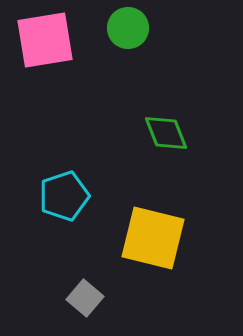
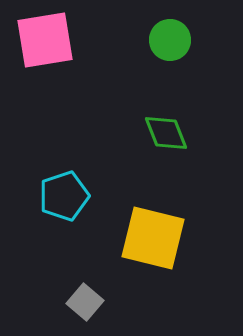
green circle: moved 42 px right, 12 px down
gray square: moved 4 px down
